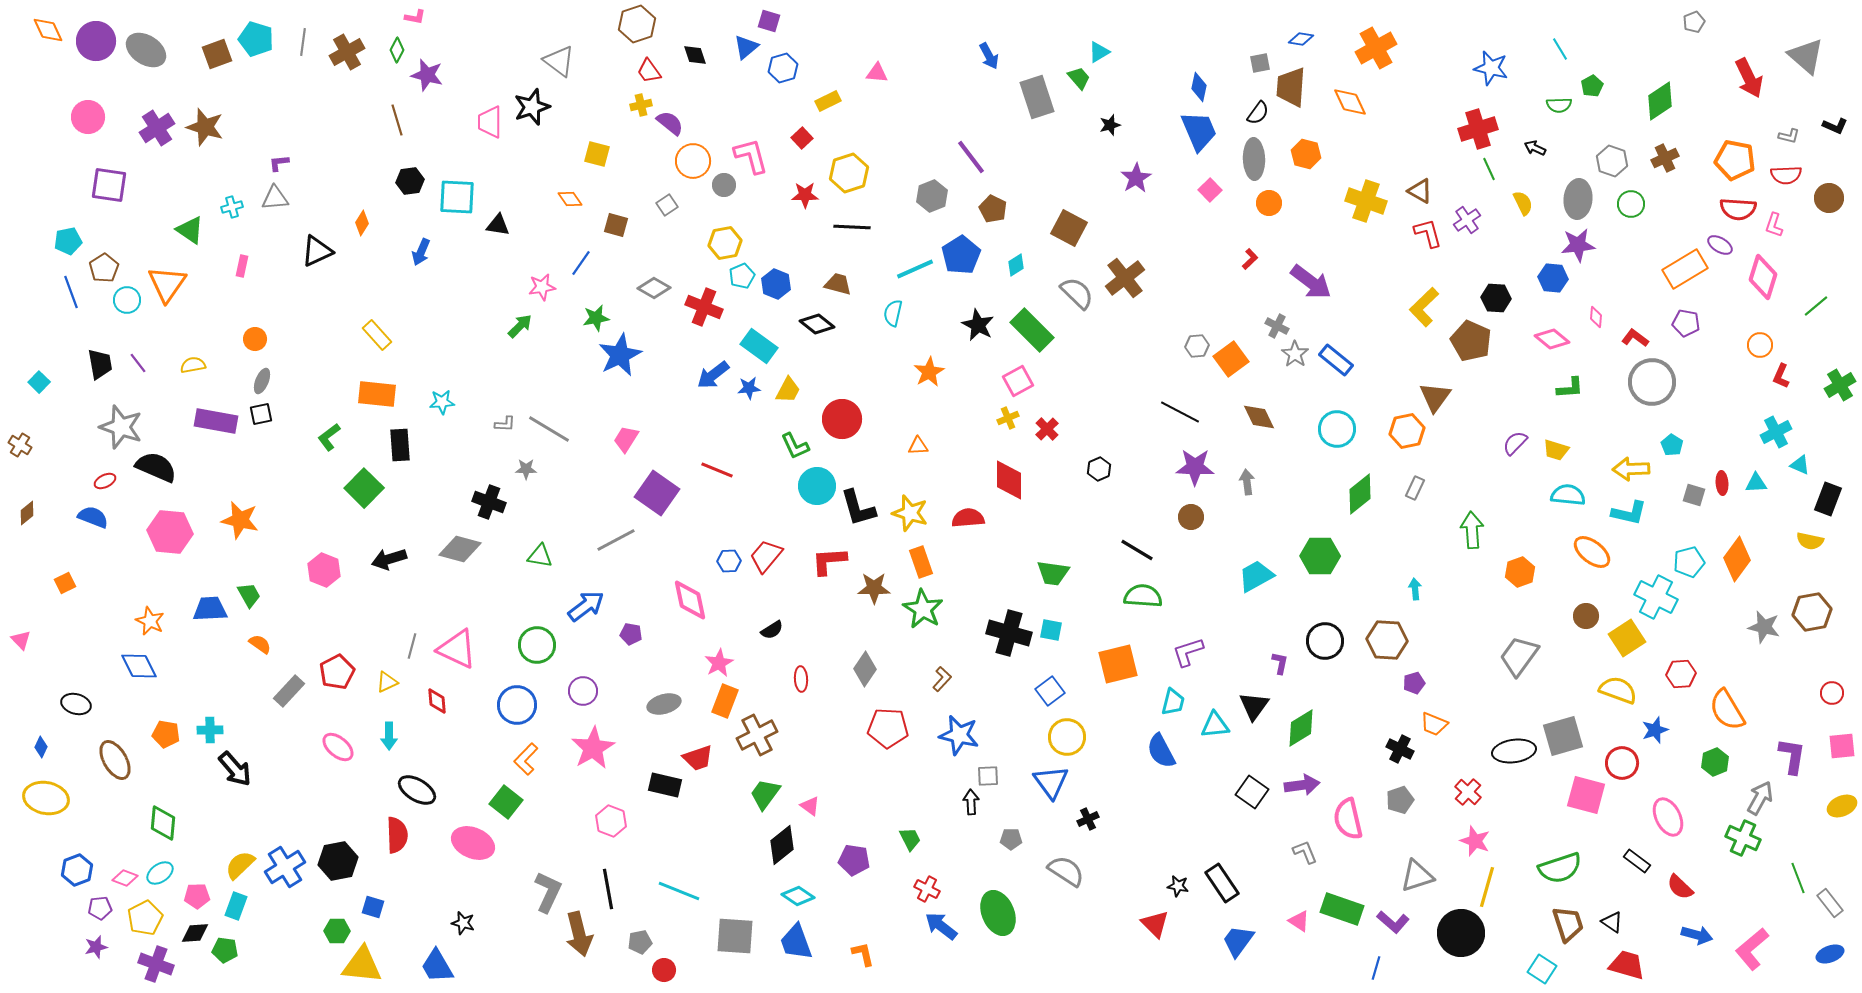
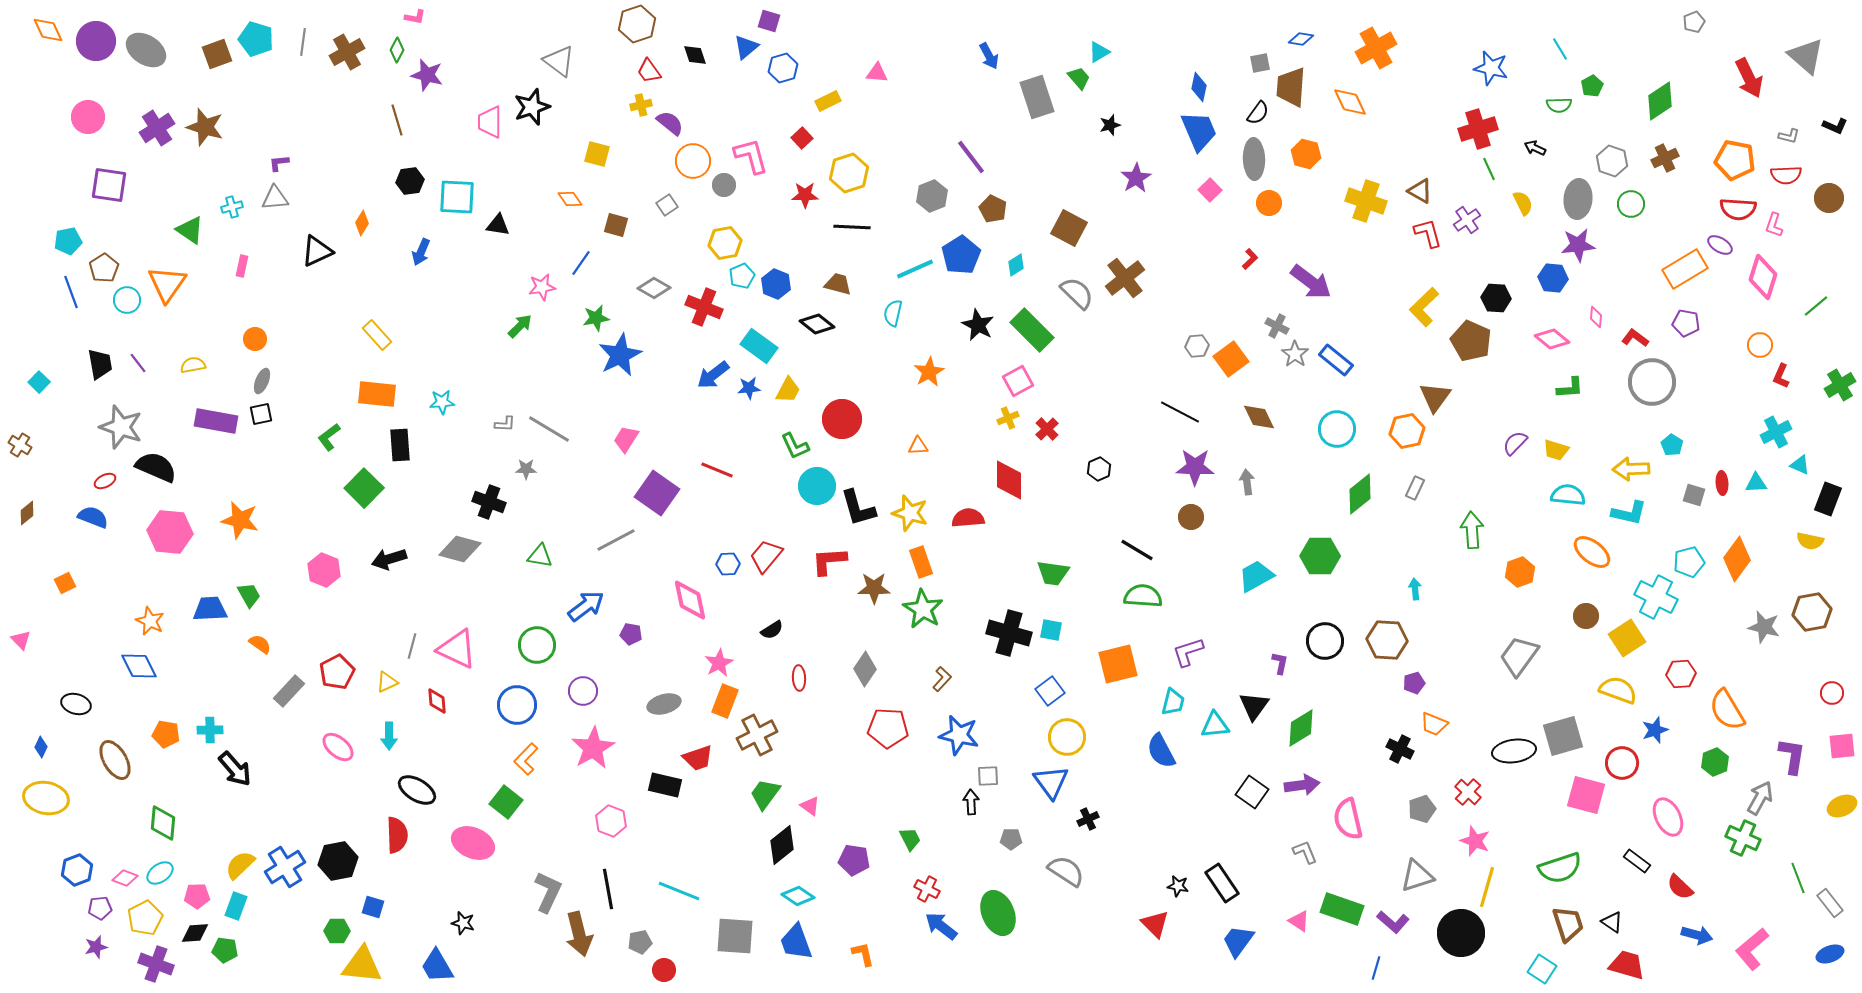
blue hexagon at (729, 561): moved 1 px left, 3 px down
red ellipse at (801, 679): moved 2 px left, 1 px up
gray pentagon at (1400, 800): moved 22 px right, 9 px down
